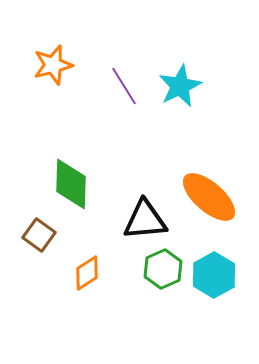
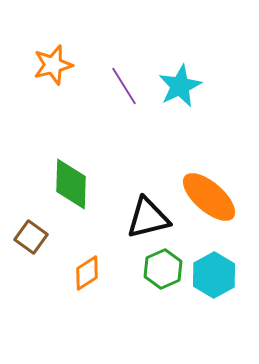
black triangle: moved 3 px right, 2 px up; rotated 9 degrees counterclockwise
brown square: moved 8 px left, 2 px down
